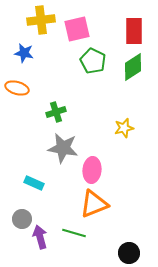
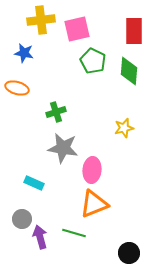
green diamond: moved 4 px left, 4 px down; rotated 52 degrees counterclockwise
